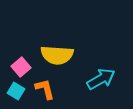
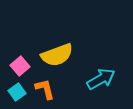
yellow semicircle: rotated 24 degrees counterclockwise
pink square: moved 1 px left, 1 px up
cyan square: moved 1 px right, 1 px down; rotated 24 degrees clockwise
